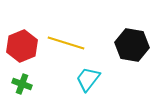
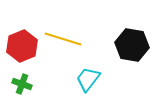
yellow line: moved 3 px left, 4 px up
